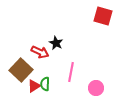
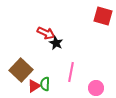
red arrow: moved 6 px right, 19 px up
